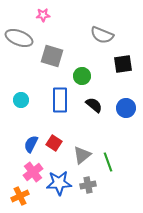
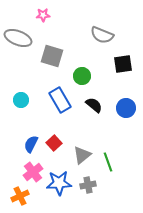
gray ellipse: moved 1 px left
blue rectangle: rotated 30 degrees counterclockwise
red square: rotated 14 degrees clockwise
